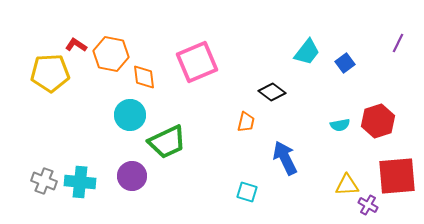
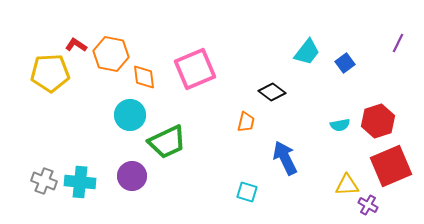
pink square: moved 2 px left, 7 px down
red square: moved 6 px left, 10 px up; rotated 18 degrees counterclockwise
